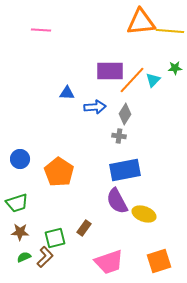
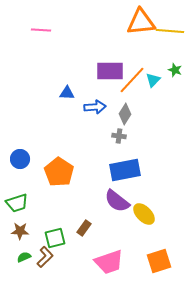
green star: moved 2 px down; rotated 24 degrees clockwise
purple semicircle: rotated 24 degrees counterclockwise
yellow ellipse: rotated 25 degrees clockwise
brown star: moved 1 px up
